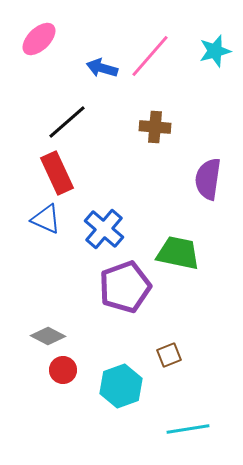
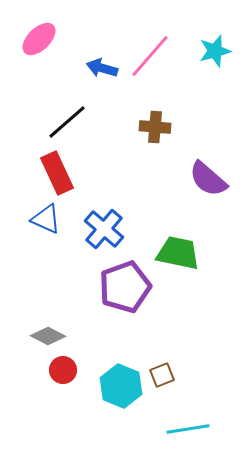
purple semicircle: rotated 57 degrees counterclockwise
brown square: moved 7 px left, 20 px down
cyan hexagon: rotated 18 degrees counterclockwise
